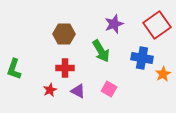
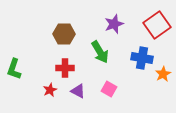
green arrow: moved 1 px left, 1 px down
